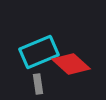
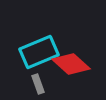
gray rectangle: rotated 12 degrees counterclockwise
